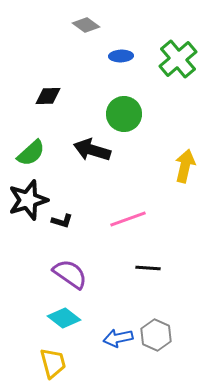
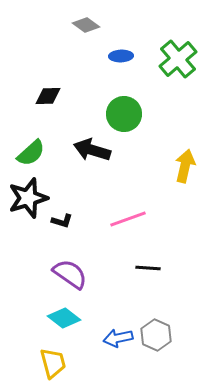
black star: moved 2 px up
